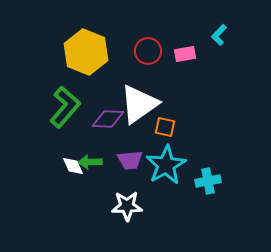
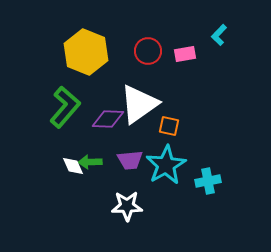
orange square: moved 4 px right, 1 px up
